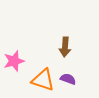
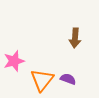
brown arrow: moved 10 px right, 9 px up
orange triangle: moved 1 px left; rotated 50 degrees clockwise
